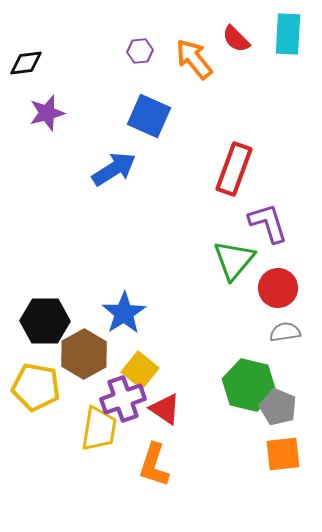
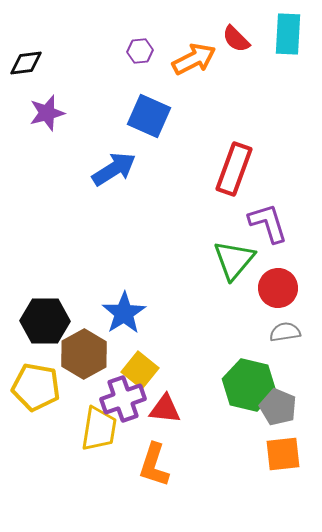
orange arrow: rotated 102 degrees clockwise
red triangle: rotated 28 degrees counterclockwise
